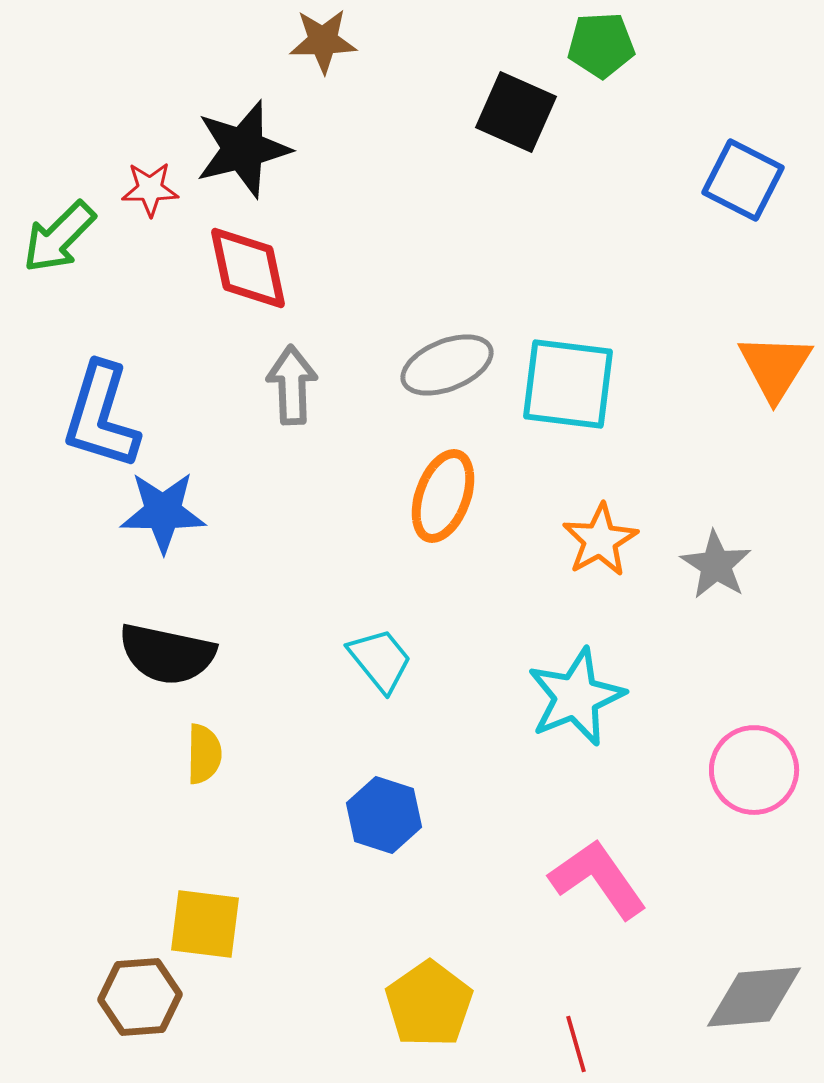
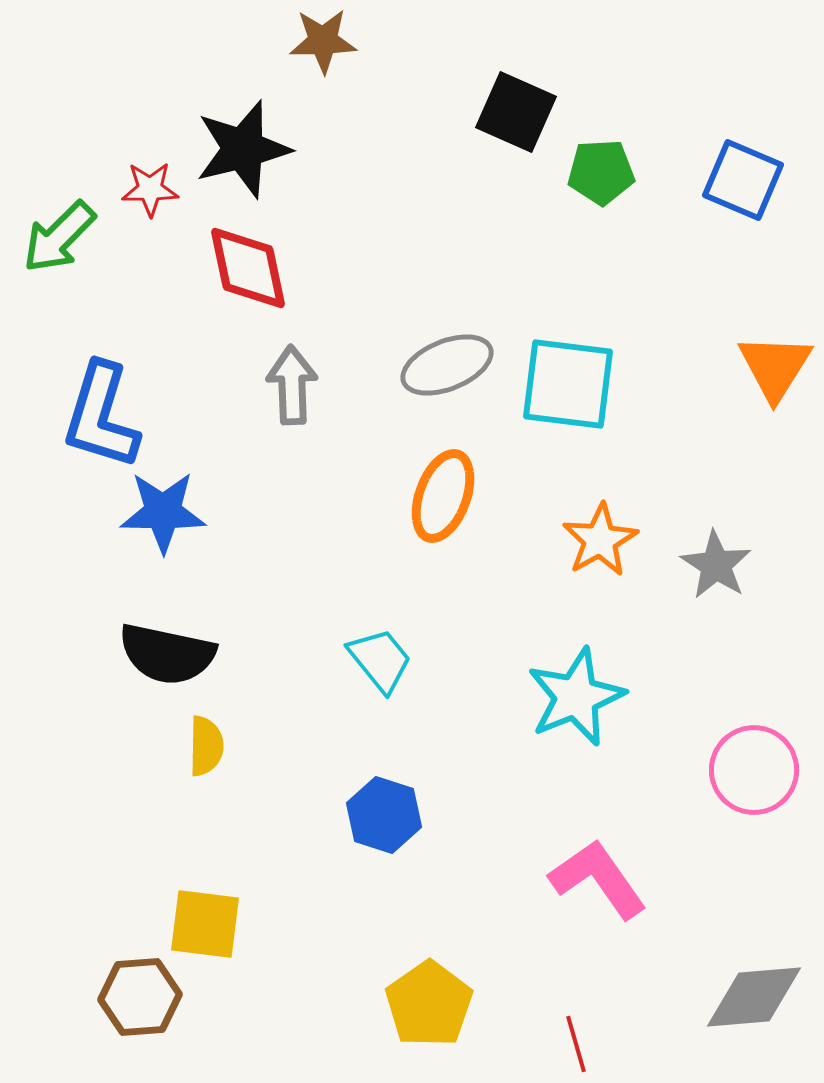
green pentagon: moved 127 px down
blue square: rotated 4 degrees counterclockwise
yellow semicircle: moved 2 px right, 8 px up
